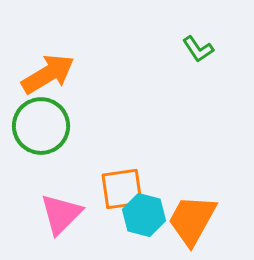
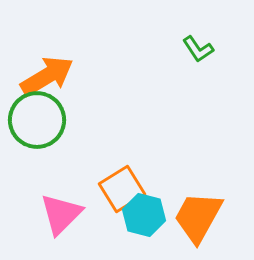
orange arrow: moved 1 px left, 2 px down
green circle: moved 4 px left, 6 px up
orange square: rotated 24 degrees counterclockwise
orange trapezoid: moved 6 px right, 3 px up
